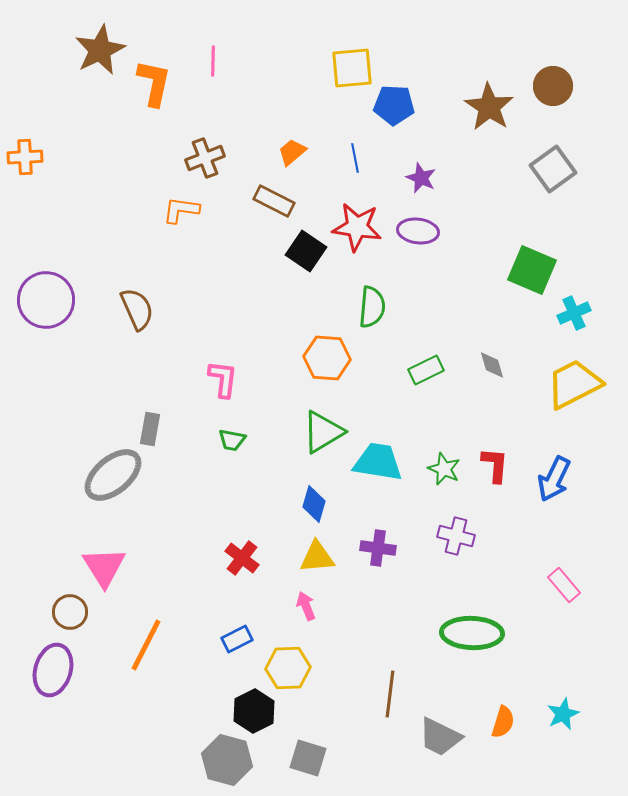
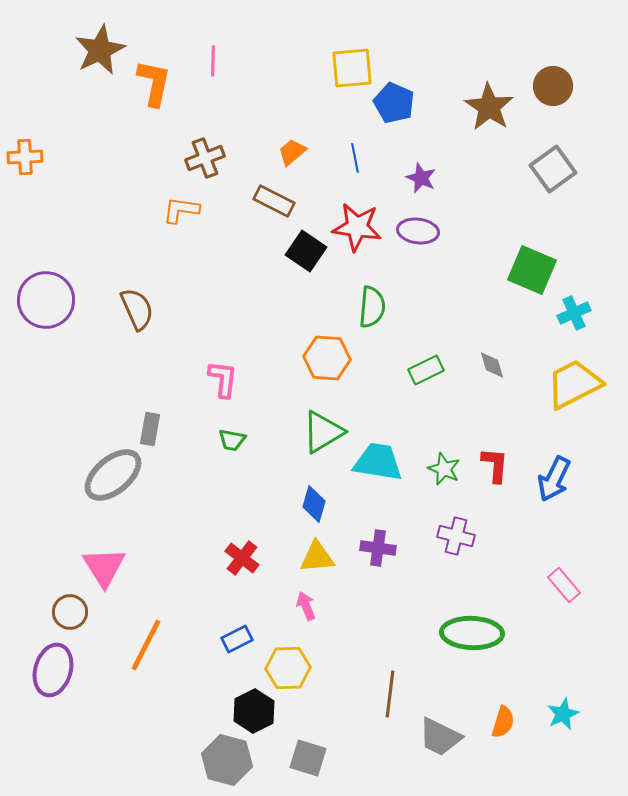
blue pentagon at (394, 105): moved 2 px up; rotated 21 degrees clockwise
